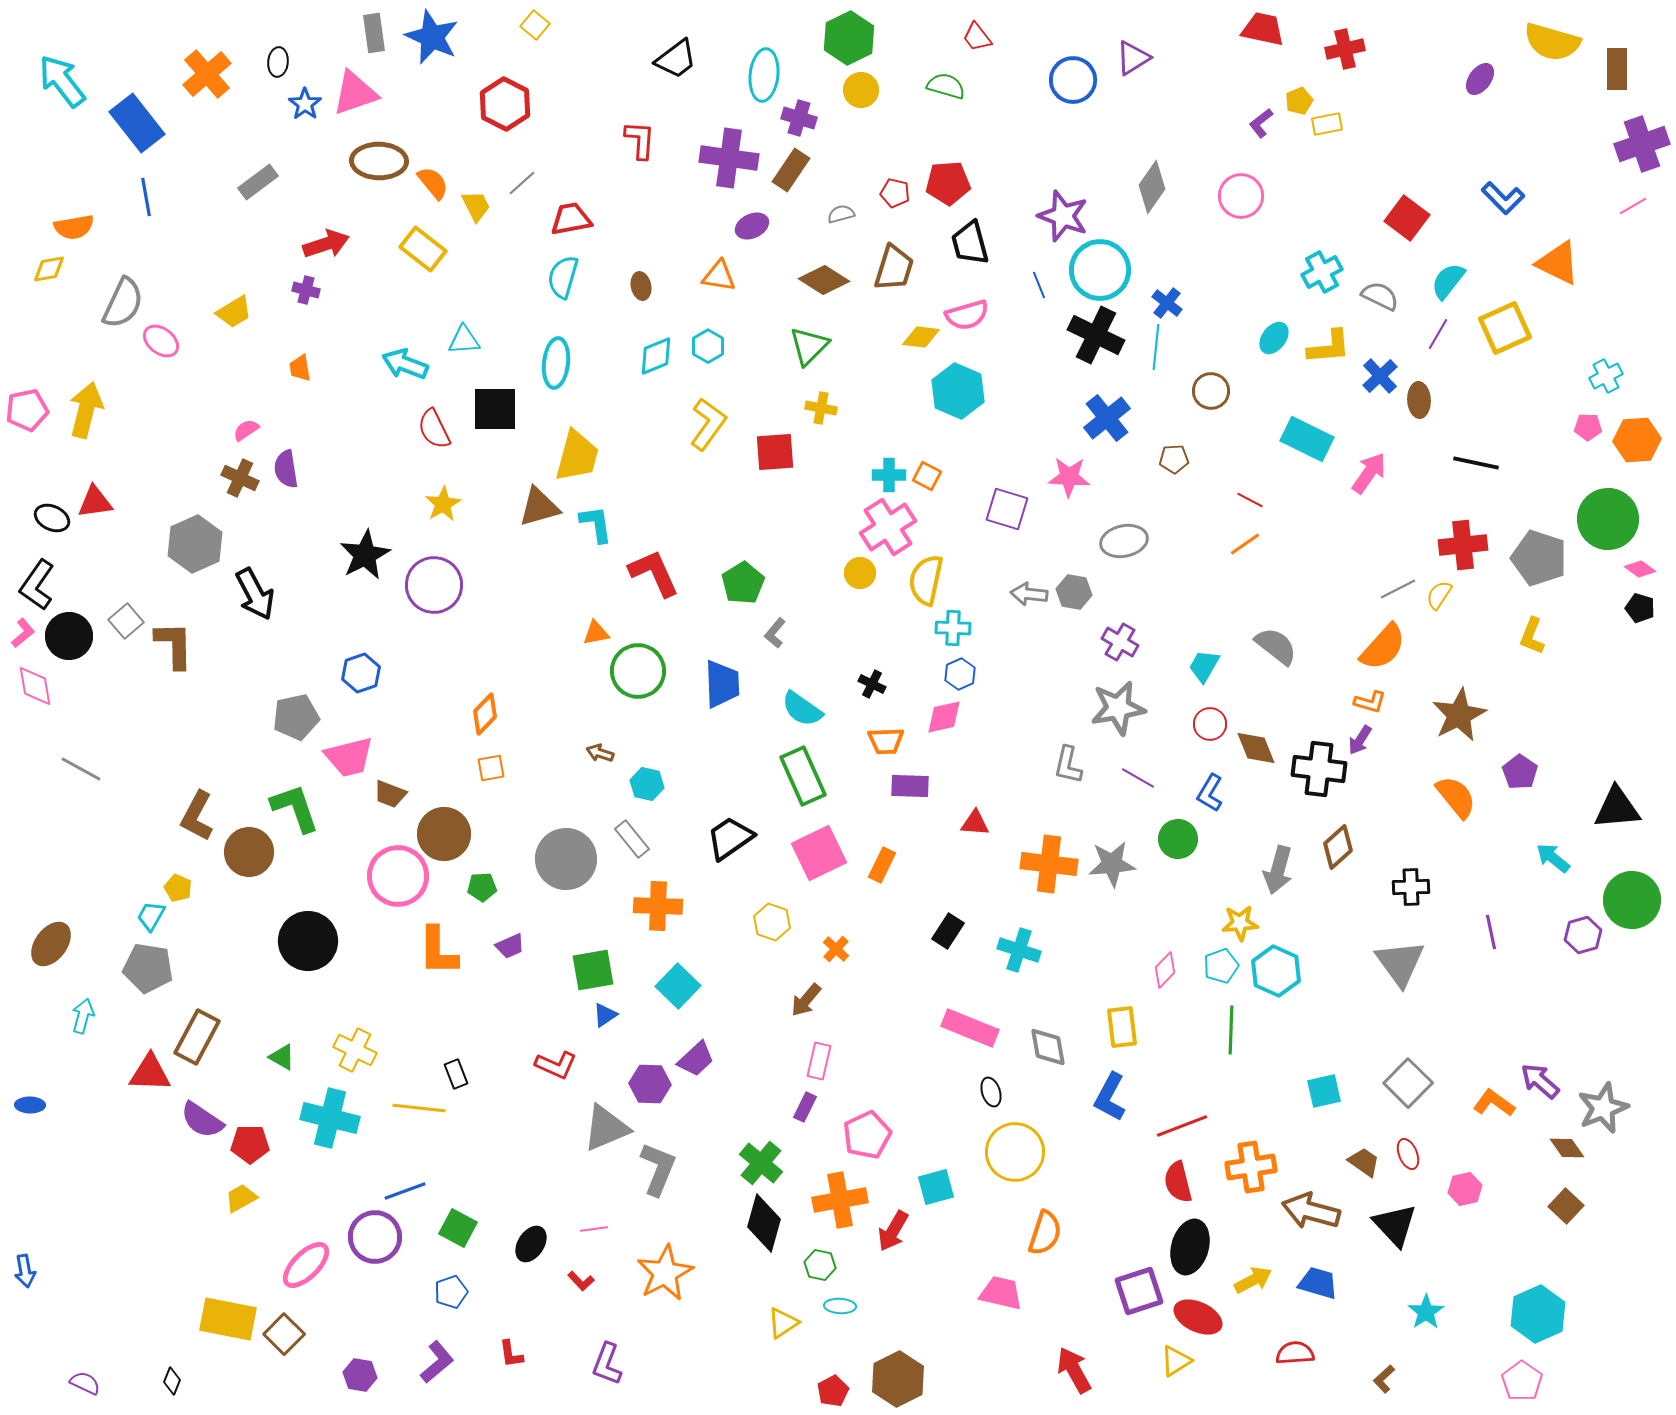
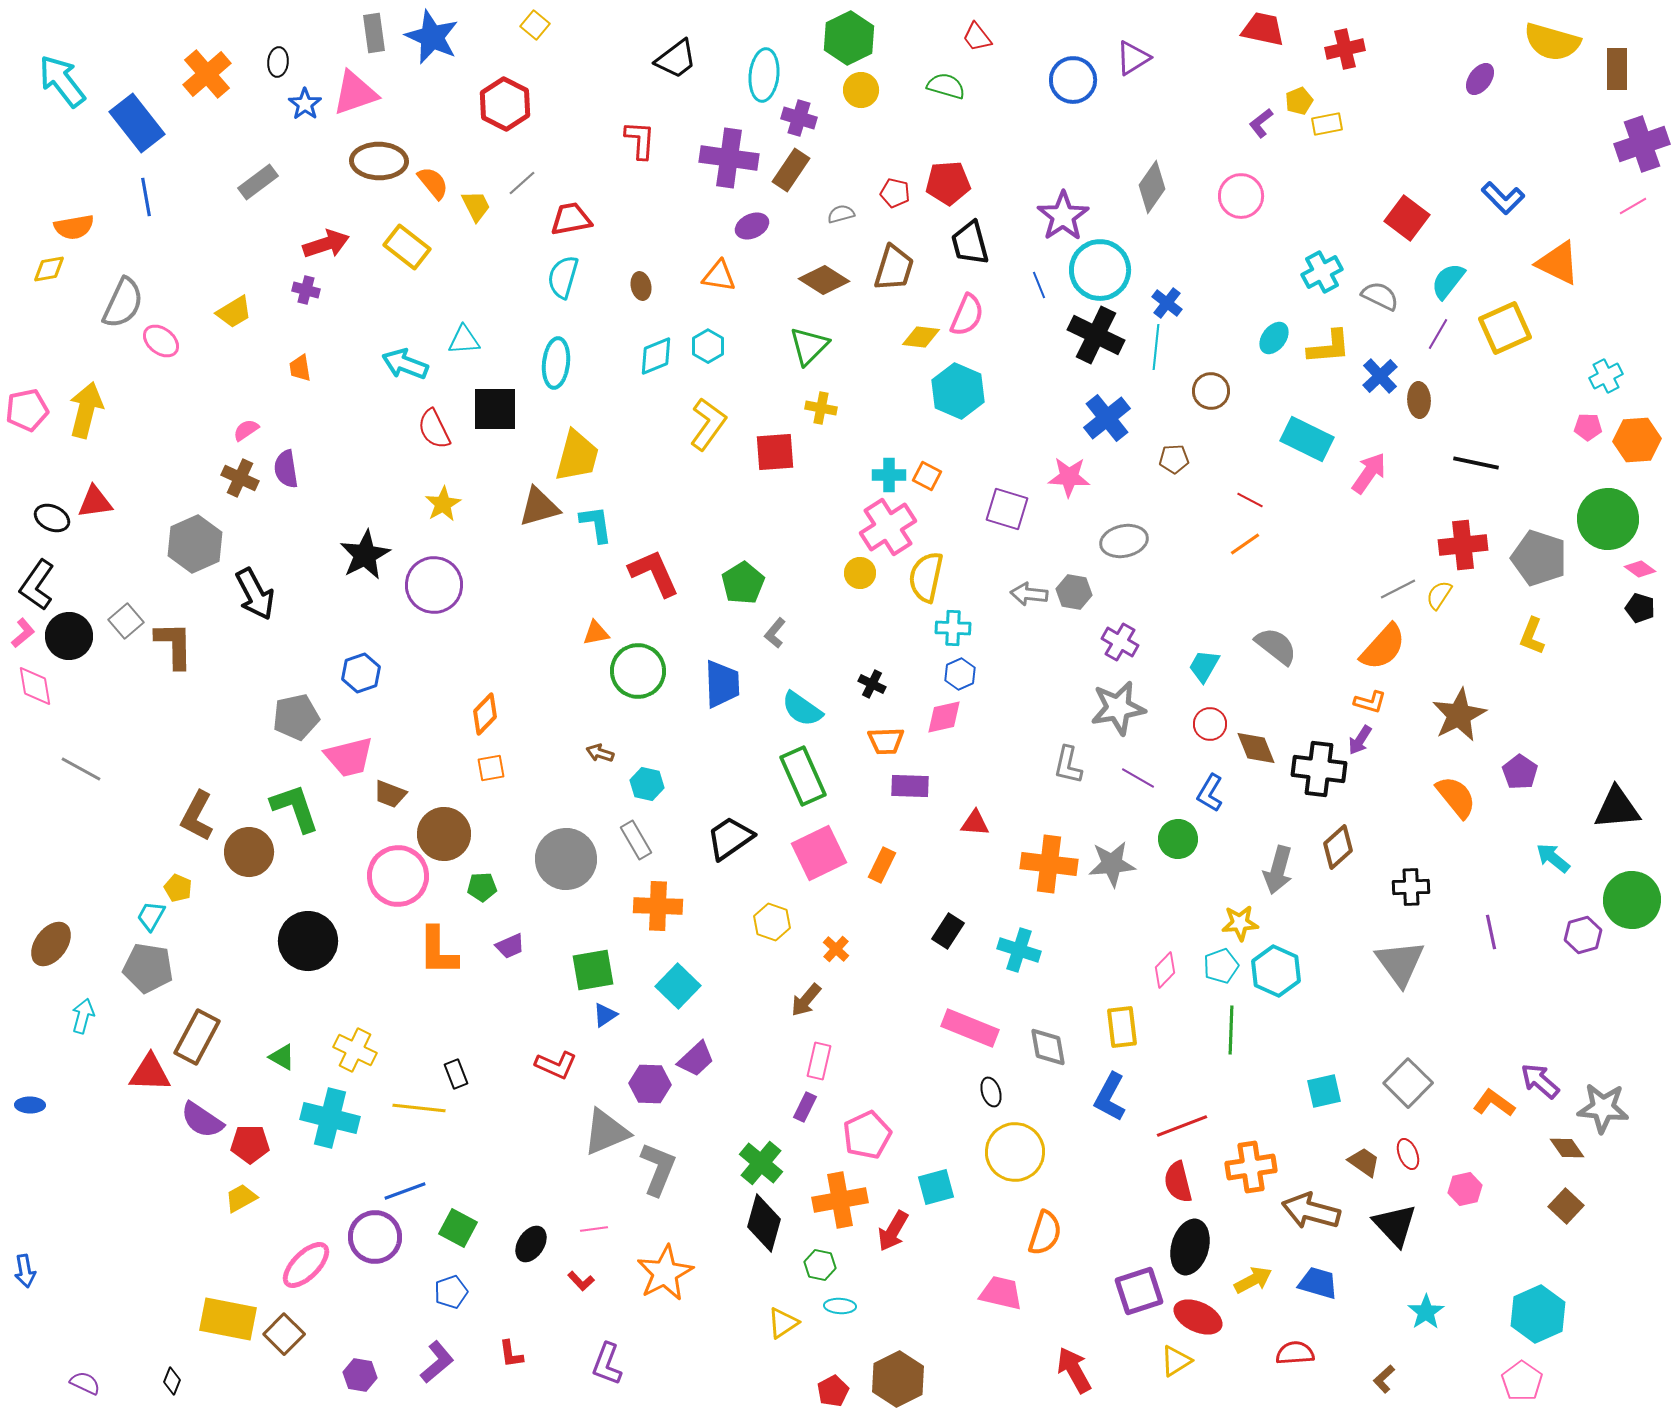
purple star at (1063, 216): rotated 18 degrees clockwise
yellow rectangle at (423, 249): moved 16 px left, 2 px up
pink semicircle at (967, 315): rotated 51 degrees counterclockwise
yellow semicircle at (926, 580): moved 3 px up
gray rectangle at (632, 839): moved 4 px right, 1 px down; rotated 9 degrees clockwise
gray star at (1603, 1108): rotated 27 degrees clockwise
gray triangle at (606, 1128): moved 4 px down
